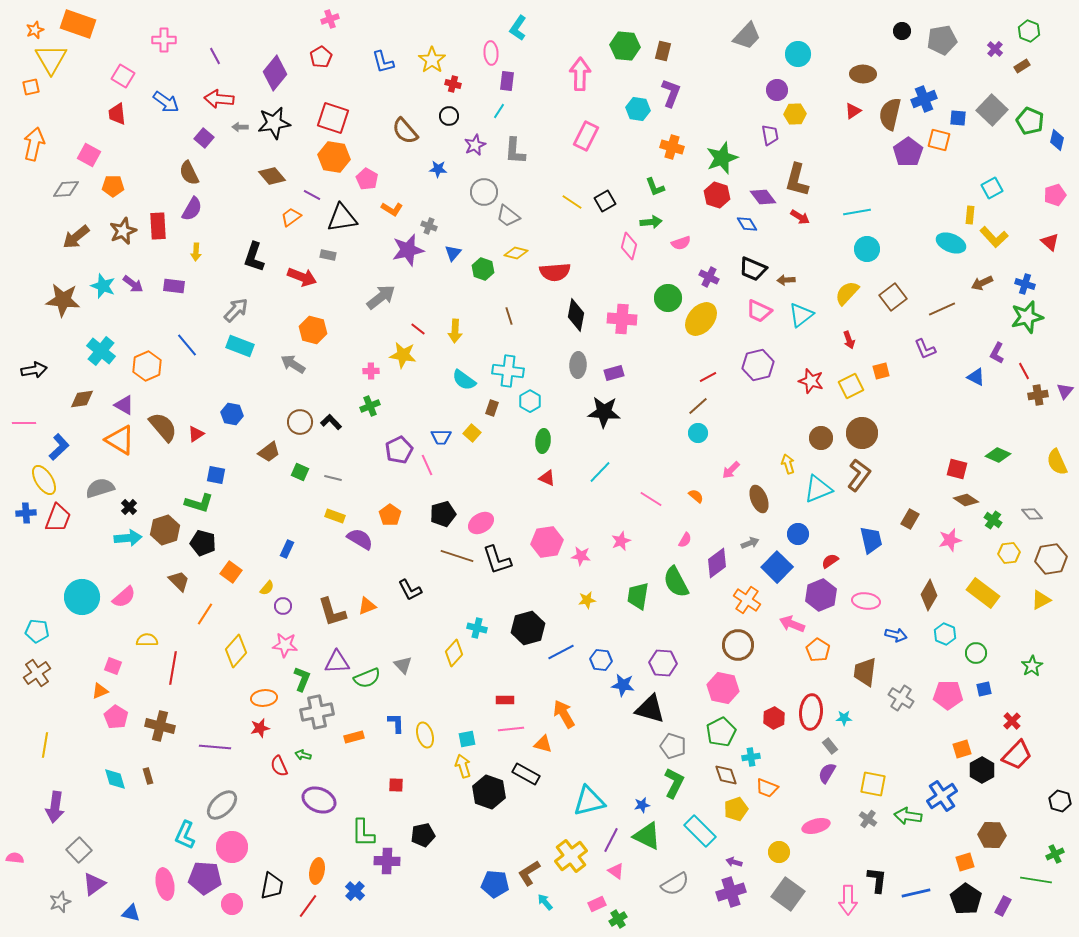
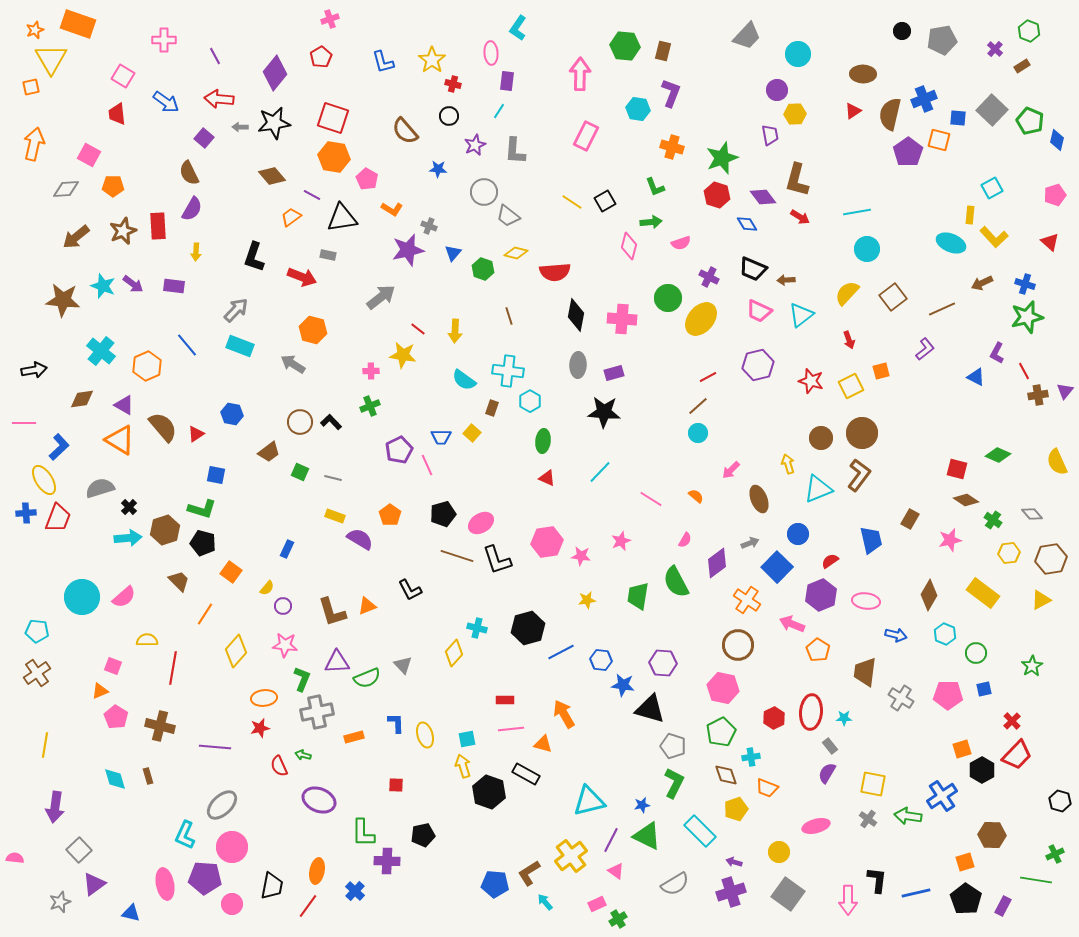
purple L-shape at (925, 349): rotated 105 degrees counterclockwise
green L-shape at (199, 503): moved 3 px right, 6 px down
